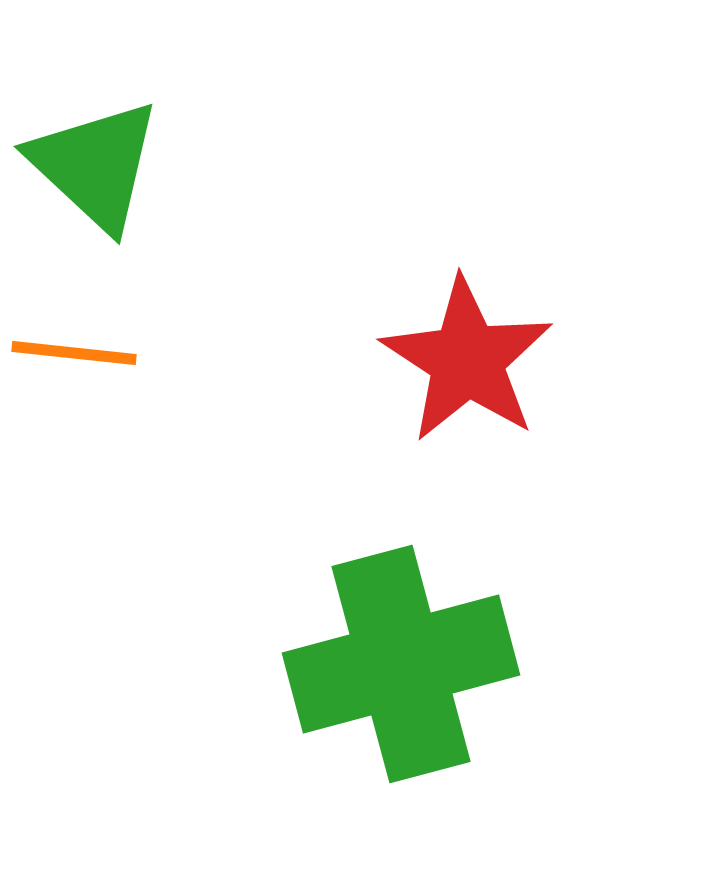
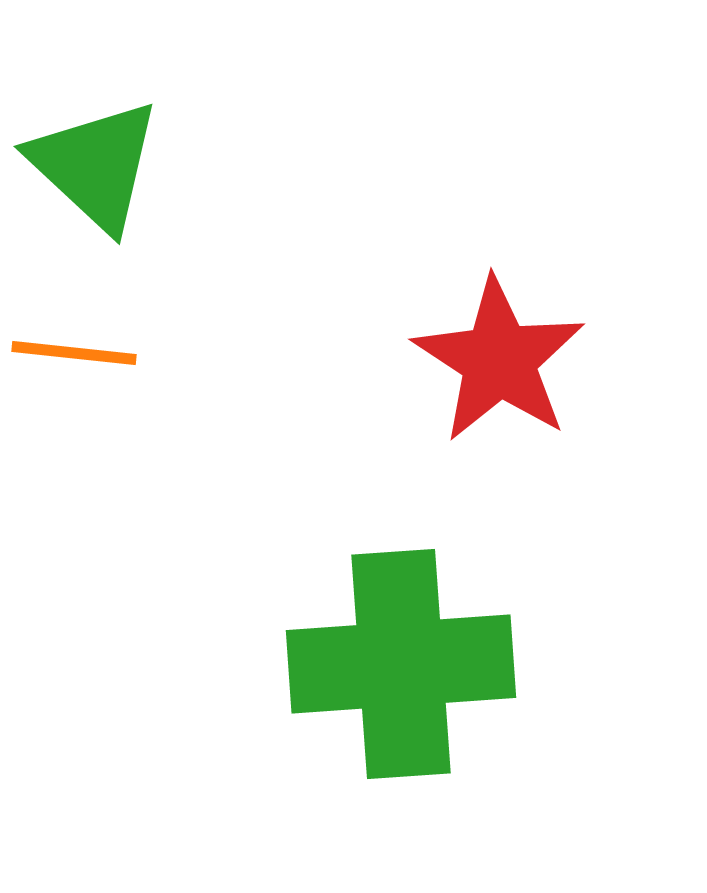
red star: moved 32 px right
green cross: rotated 11 degrees clockwise
